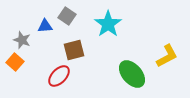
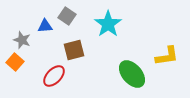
yellow L-shape: rotated 20 degrees clockwise
red ellipse: moved 5 px left
